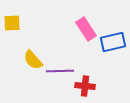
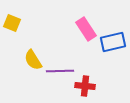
yellow square: rotated 24 degrees clockwise
yellow semicircle: rotated 10 degrees clockwise
